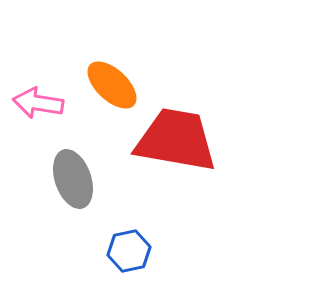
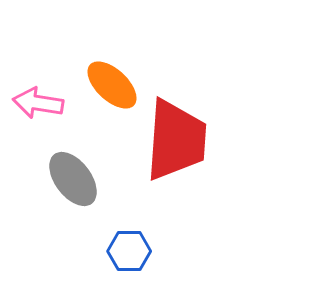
red trapezoid: rotated 84 degrees clockwise
gray ellipse: rotated 18 degrees counterclockwise
blue hexagon: rotated 12 degrees clockwise
